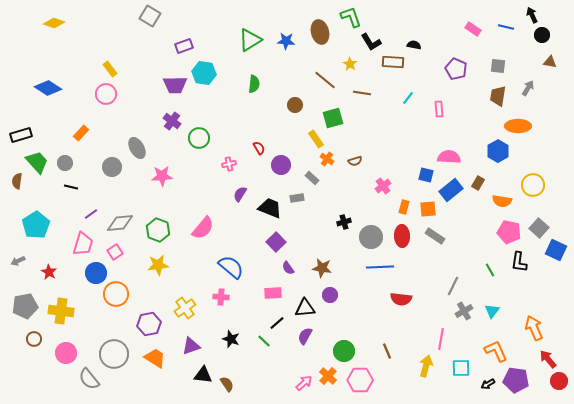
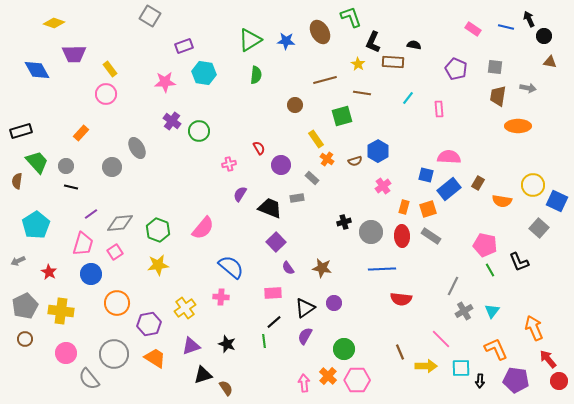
black arrow at (532, 15): moved 3 px left, 4 px down
brown ellipse at (320, 32): rotated 15 degrees counterclockwise
black circle at (542, 35): moved 2 px right, 1 px down
black L-shape at (371, 42): moved 2 px right; rotated 55 degrees clockwise
yellow star at (350, 64): moved 8 px right
gray square at (498, 66): moved 3 px left, 1 px down
brown line at (325, 80): rotated 55 degrees counterclockwise
green semicircle at (254, 84): moved 2 px right, 9 px up
purple trapezoid at (175, 85): moved 101 px left, 31 px up
blue diamond at (48, 88): moved 11 px left, 18 px up; rotated 28 degrees clockwise
gray arrow at (528, 88): rotated 70 degrees clockwise
green square at (333, 118): moved 9 px right, 2 px up
black rectangle at (21, 135): moved 4 px up
green circle at (199, 138): moved 7 px up
blue hexagon at (498, 151): moved 120 px left
gray circle at (65, 163): moved 1 px right, 3 px down
pink star at (162, 176): moved 3 px right, 94 px up
blue rectangle at (451, 190): moved 2 px left, 1 px up
orange square at (428, 209): rotated 12 degrees counterclockwise
pink pentagon at (509, 232): moved 24 px left, 13 px down
gray rectangle at (435, 236): moved 4 px left
gray circle at (371, 237): moved 5 px up
blue square at (556, 250): moved 1 px right, 49 px up
black L-shape at (519, 262): rotated 30 degrees counterclockwise
blue line at (380, 267): moved 2 px right, 2 px down
blue circle at (96, 273): moved 5 px left, 1 px down
orange circle at (116, 294): moved 1 px right, 9 px down
purple circle at (330, 295): moved 4 px right, 8 px down
gray pentagon at (25, 306): rotated 15 degrees counterclockwise
black triangle at (305, 308): rotated 30 degrees counterclockwise
black line at (277, 323): moved 3 px left, 1 px up
brown circle at (34, 339): moved 9 px left
black star at (231, 339): moved 4 px left, 5 px down
pink line at (441, 339): rotated 55 degrees counterclockwise
green line at (264, 341): rotated 40 degrees clockwise
green circle at (344, 351): moved 2 px up
brown line at (387, 351): moved 13 px right, 1 px down
orange L-shape at (496, 351): moved 2 px up
yellow arrow at (426, 366): rotated 75 degrees clockwise
black triangle at (203, 375): rotated 24 degrees counterclockwise
pink hexagon at (360, 380): moved 3 px left
pink arrow at (304, 383): rotated 54 degrees counterclockwise
brown semicircle at (227, 384): moved 1 px left, 4 px down
black arrow at (488, 384): moved 8 px left, 3 px up; rotated 56 degrees counterclockwise
